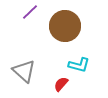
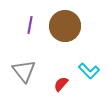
purple line: moved 13 px down; rotated 36 degrees counterclockwise
cyan L-shape: moved 10 px right, 6 px down; rotated 30 degrees clockwise
gray triangle: rotated 10 degrees clockwise
